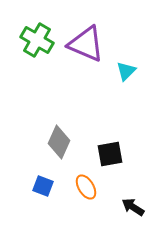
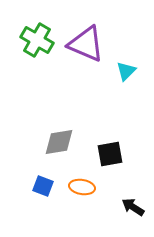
gray diamond: rotated 56 degrees clockwise
orange ellipse: moved 4 px left; rotated 50 degrees counterclockwise
